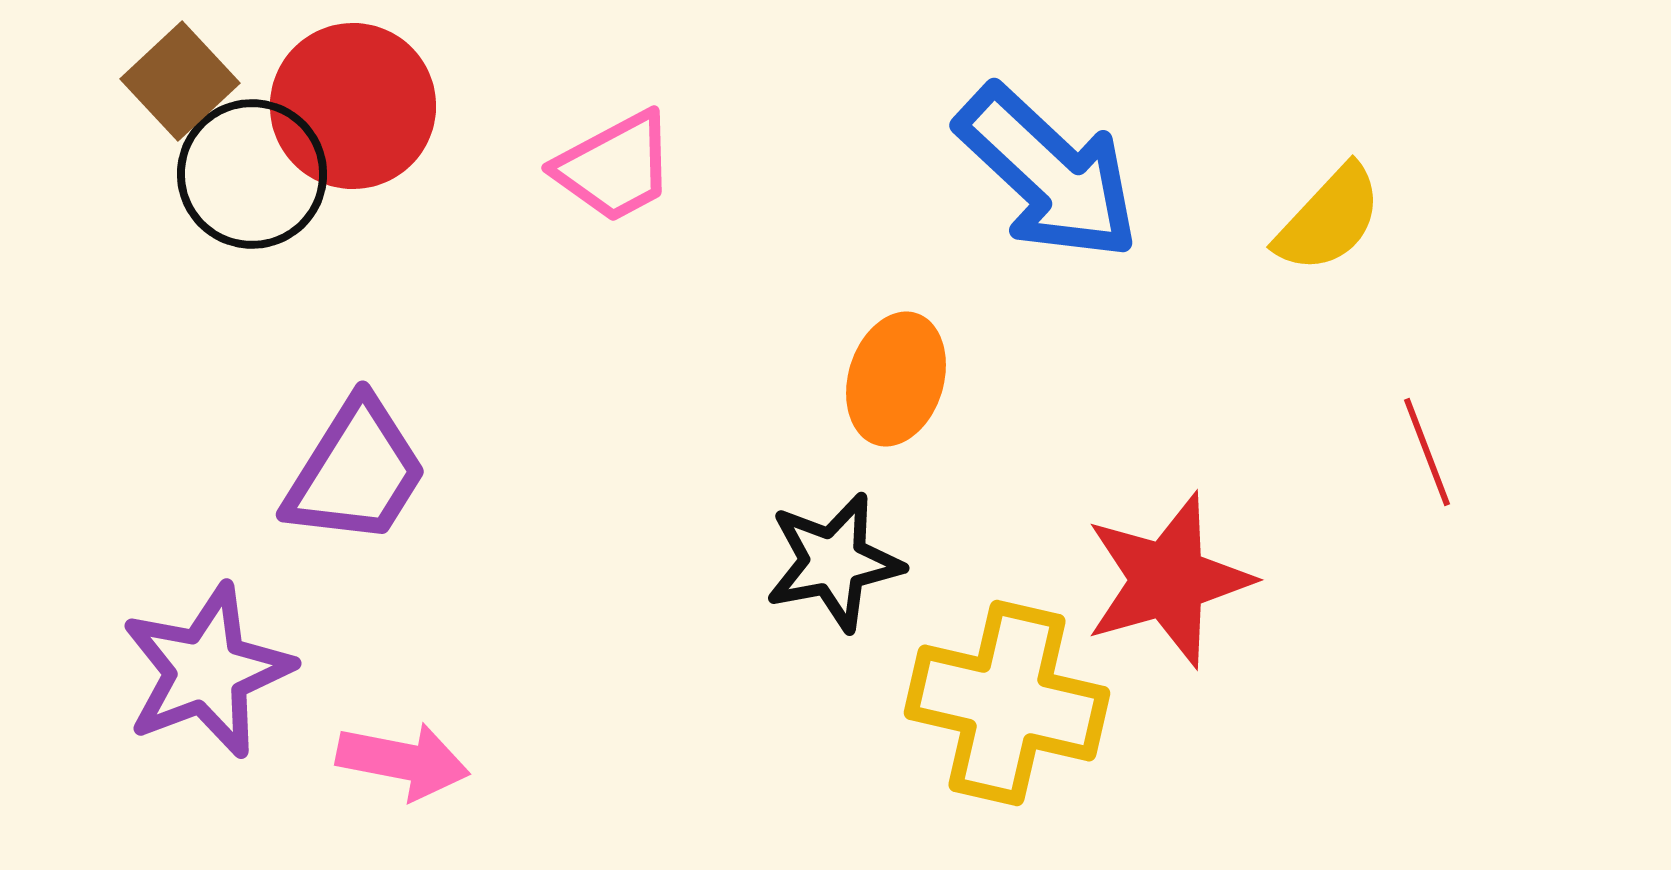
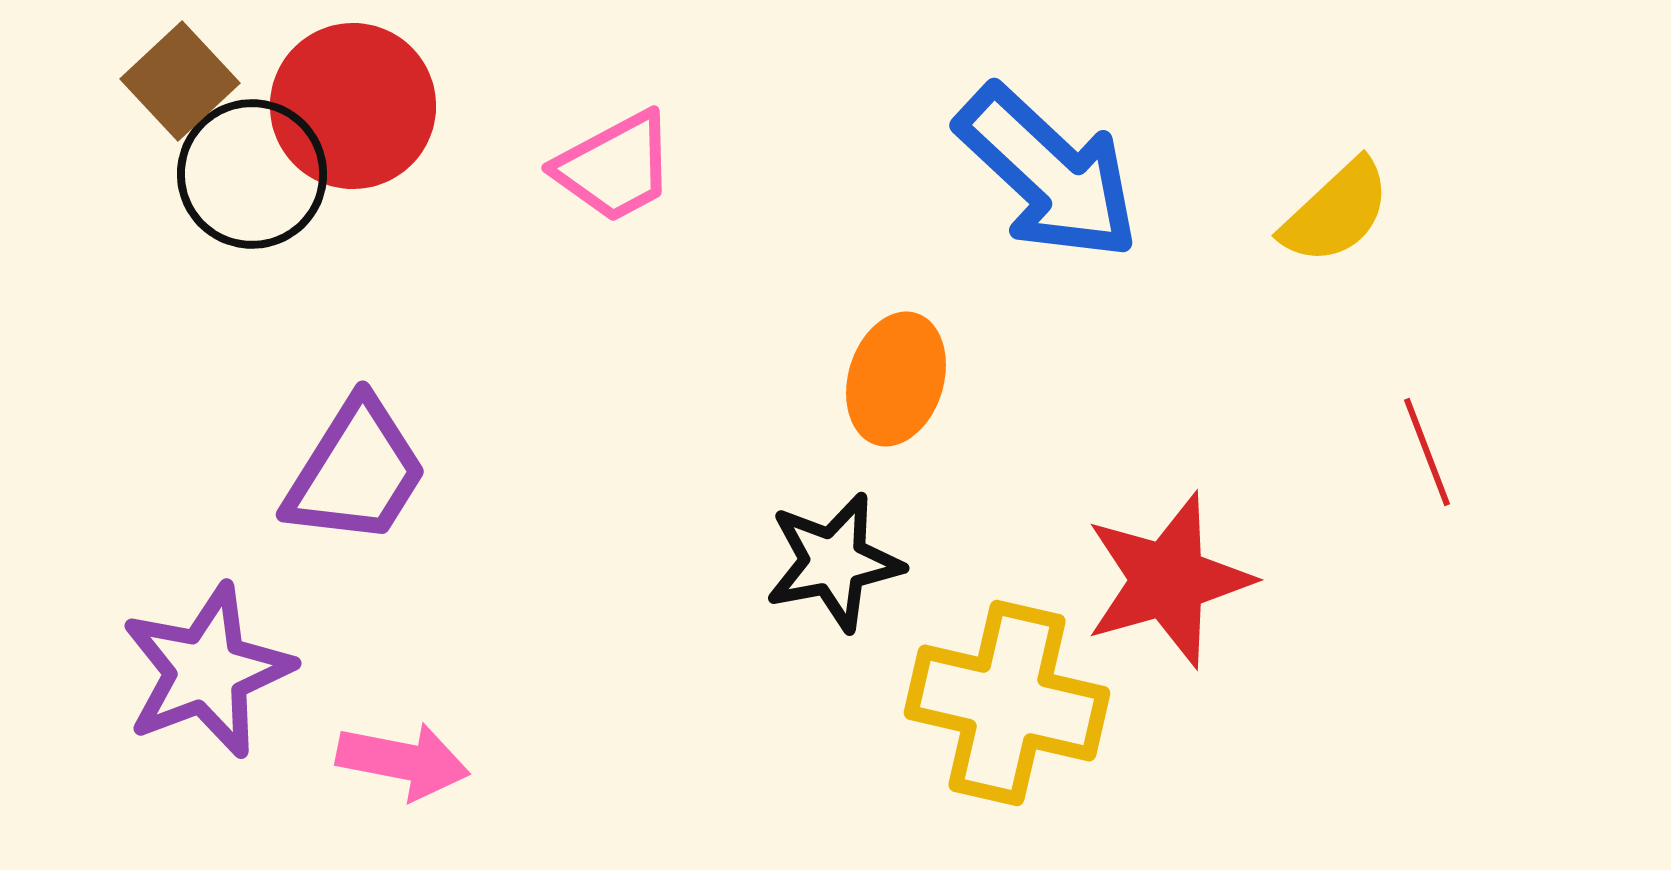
yellow semicircle: moved 7 px right, 7 px up; rotated 4 degrees clockwise
